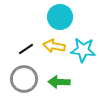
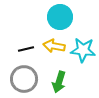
black line: rotated 21 degrees clockwise
green arrow: rotated 75 degrees counterclockwise
